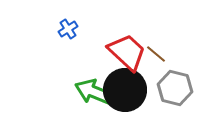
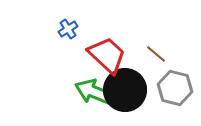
red trapezoid: moved 20 px left, 3 px down
